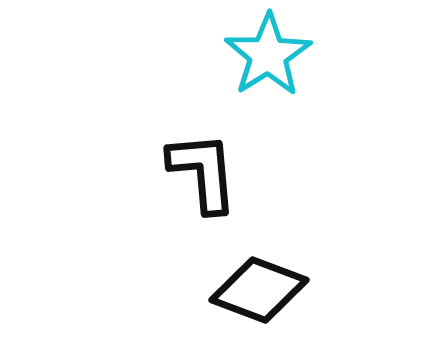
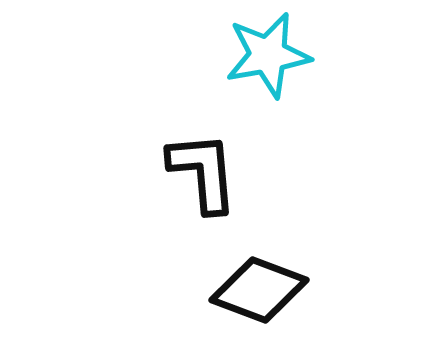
cyan star: rotated 22 degrees clockwise
